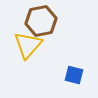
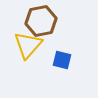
blue square: moved 12 px left, 15 px up
